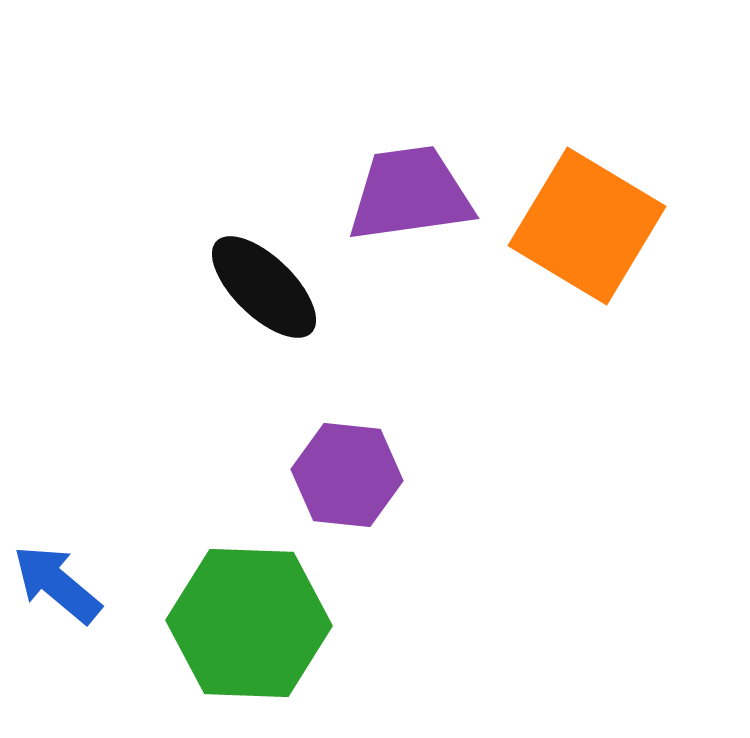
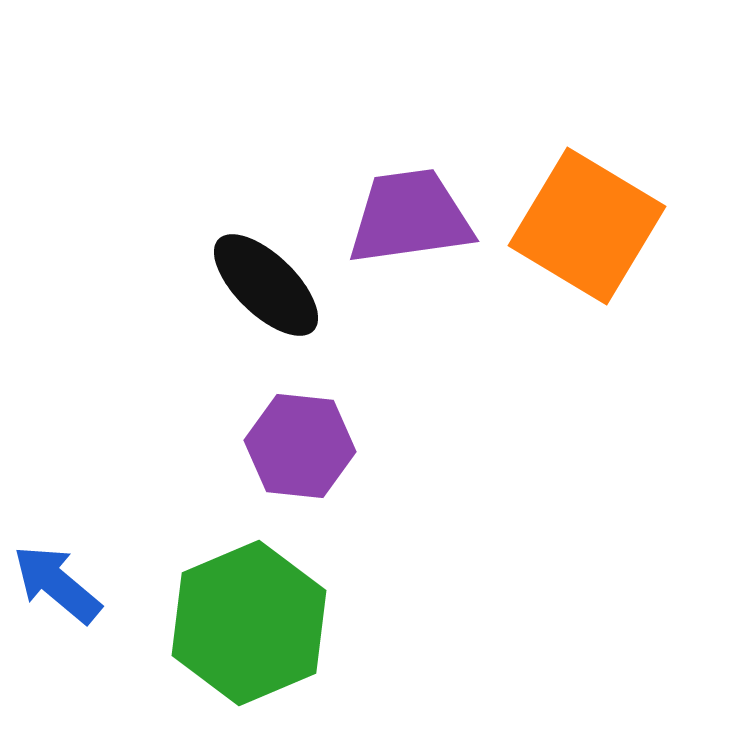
purple trapezoid: moved 23 px down
black ellipse: moved 2 px right, 2 px up
purple hexagon: moved 47 px left, 29 px up
green hexagon: rotated 25 degrees counterclockwise
